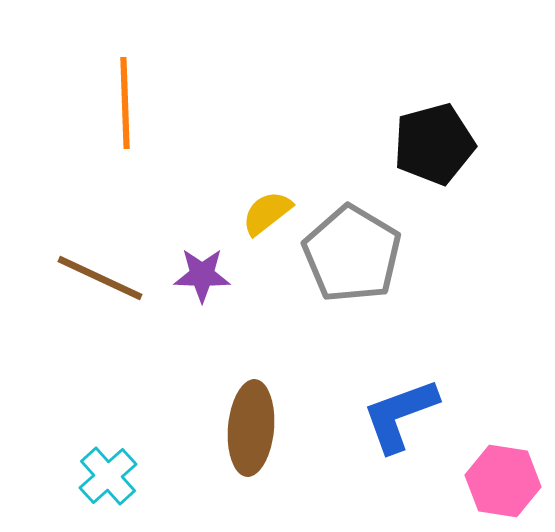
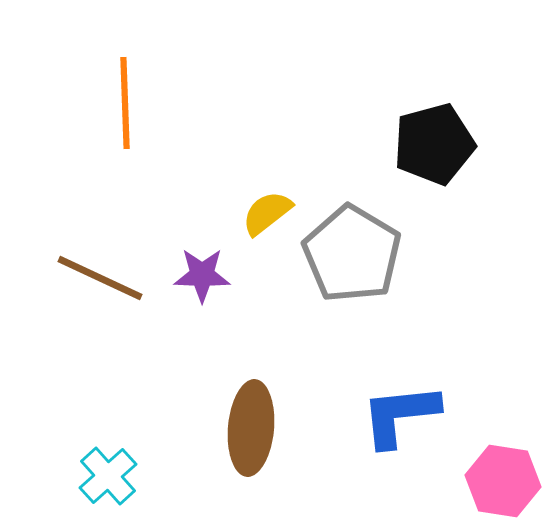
blue L-shape: rotated 14 degrees clockwise
